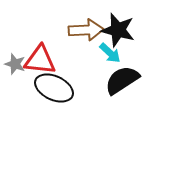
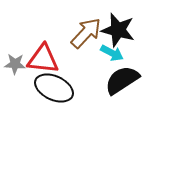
brown arrow: moved 3 px down; rotated 44 degrees counterclockwise
cyan arrow: moved 2 px right; rotated 15 degrees counterclockwise
red triangle: moved 3 px right, 1 px up
gray star: rotated 15 degrees counterclockwise
